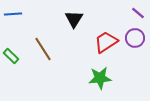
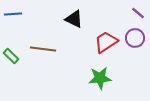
black triangle: rotated 36 degrees counterclockwise
brown line: rotated 50 degrees counterclockwise
